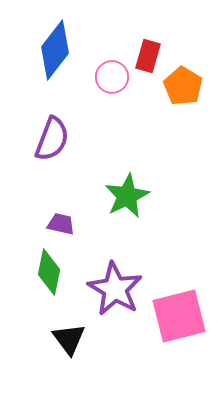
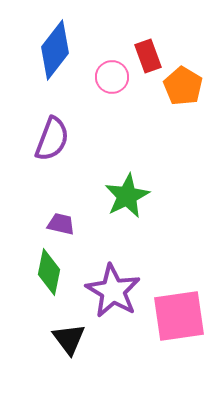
red rectangle: rotated 36 degrees counterclockwise
purple star: moved 2 px left, 2 px down
pink square: rotated 6 degrees clockwise
